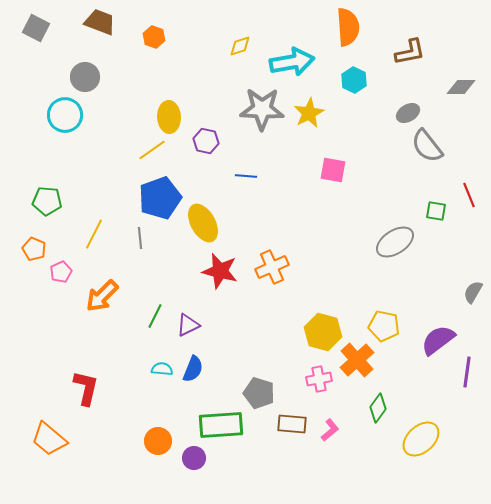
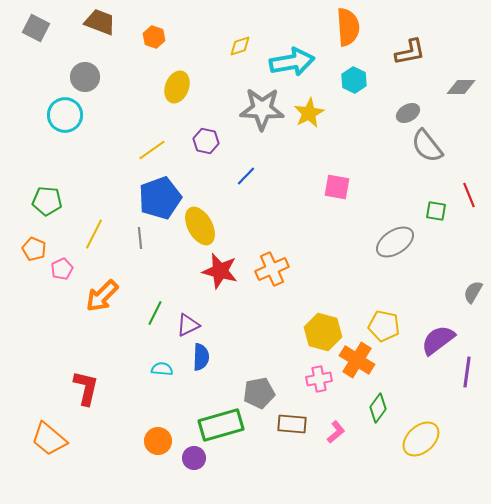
yellow ellipse at (169, 117): moved 8 px right, 30 px up; rotated 24 degrees clockwise
pink square at (333, 170): moved 4 px right, 17 px down
blue line at (246, 176): rotated 50 degrees counterclockwise
yellow ellipse at (203, 223): moved 3 px left, 3 px down
orange cross at (272, 267): moved 2 px down
pink pentagon at (61, 272): moved 1 px right, 3 px up
green line at (155, 316): moved 3 px up
orange cross at (357, 360): rotated 16 degrees counterclockwise
blue semicircle at (193, 369): moved 8 px right, 12 px up; rotated 20 degrees counterclockwise
gray pentagon at (259, 393): rotated 28 degrees counterclockwise
green rectangle at (221, 425): rotated 12 degrees counterclockwise
pink L-shape at (330, 430): moved 6 px right, 2 px down
